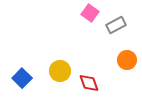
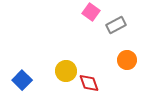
pink square: moved 1 px right, 1 px up
yellow circle: moved 6 px right
blue square: moved 2 px down
